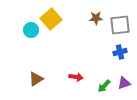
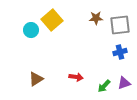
yellow square: moved 1 px right, 1 px down
